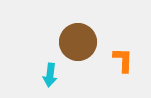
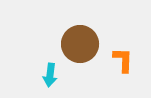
brown circle: moved 2 px right, 2 px down
